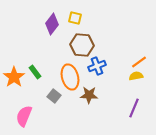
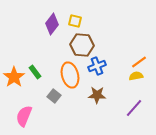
yellow square: moved 3 px down
orange ellipse: moved 2 px up
brown star: moved 8 px right
purple line: rotated 18 degrees clockwise
